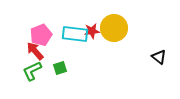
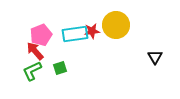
yellow circle: moved 2 px right, 3 px up
cyan rectangle: rotated 15 degrees counterclockwise
black triangle: moved 4 px left; rotated 21 degrees clockwise
